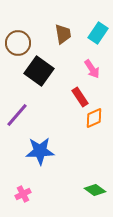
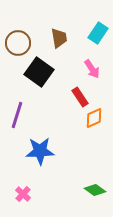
brown trapezoid: moved 4 px left, 4 px down
black square: moved 1 px down
purple line: rotated 24 degrees counterclockwise
pink cross: rotated 21 degrees counterclockwise
